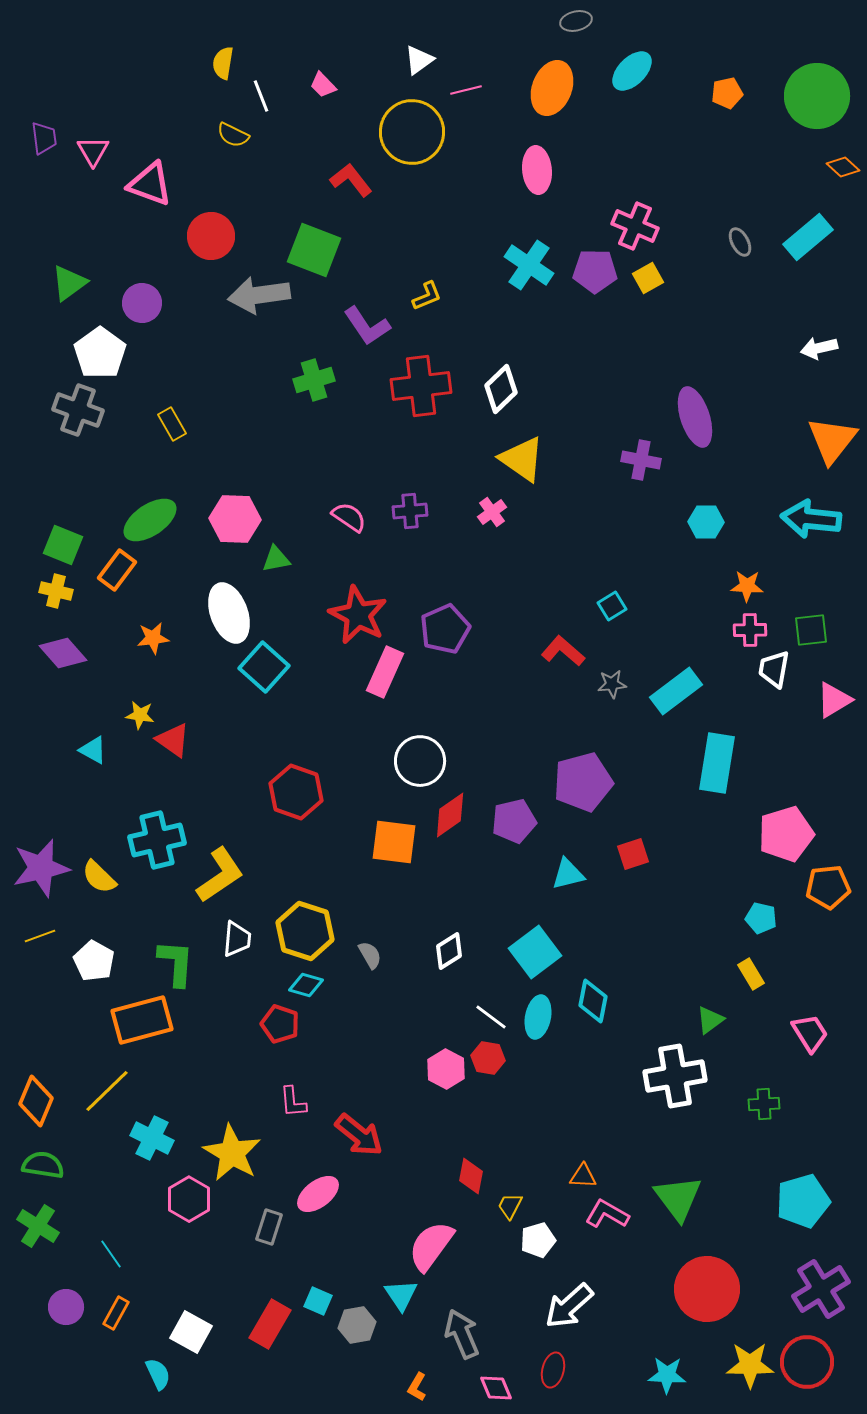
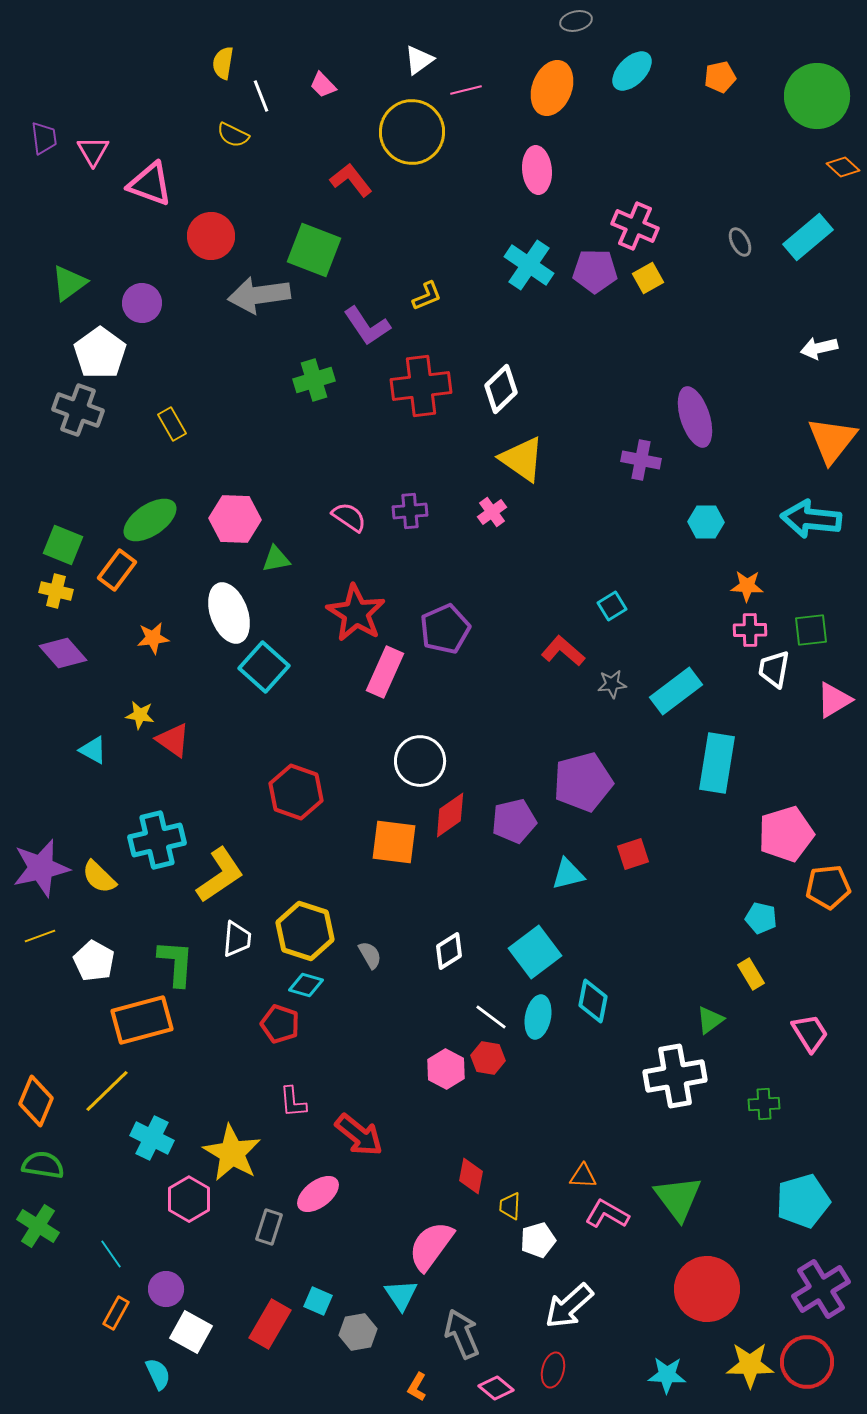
orange pentagon at (727, 93): moved 7 px left, 16 px up
red star at (358, 615): moved 2 px left, 2 px up; rotated 4 degrees clockwise
yellow trapezoid at (510, 1206): rotated 24 degrees counterclockwise
purple circle at (66, 1307): moved 100 px right, 18 px up
gray hexagon at (357, 1325): moved 1 px right, 7 px down
pink diamond at (496, 1388): rotated 28 degrees counterclockwise
